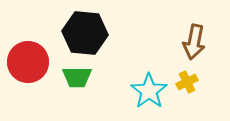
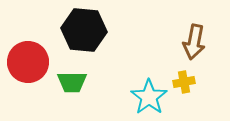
black hexagon: moved 1 px left, 3 px up
green trapezoid: moved 5 px left, 5 px down
yellow cross: moved 3 px left; rotated 15 degrees clockwise
cyan star: moved 6 px down
